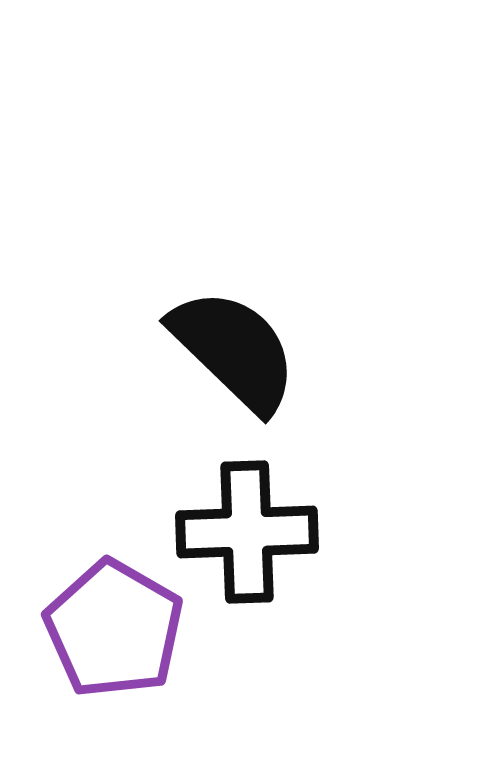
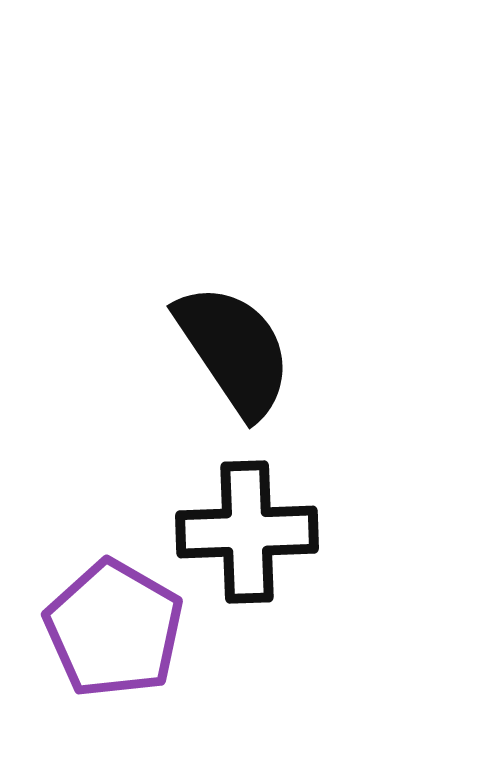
black semicircle: rotated 12 degrees clockwise
